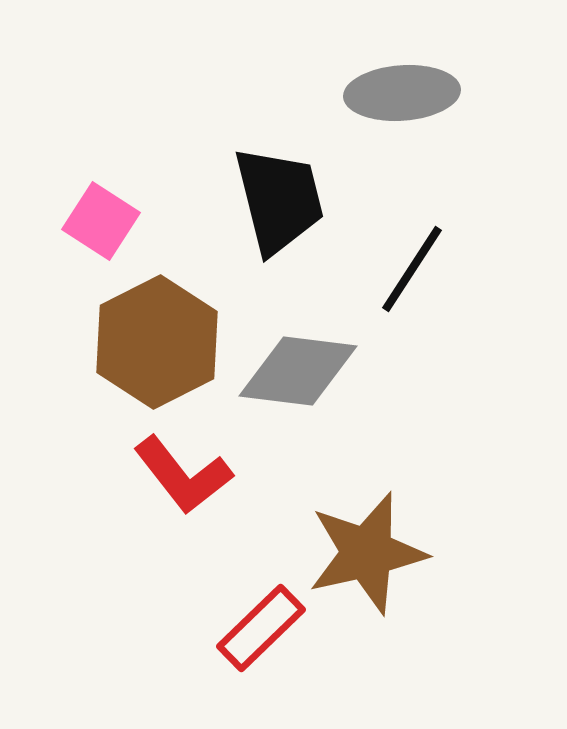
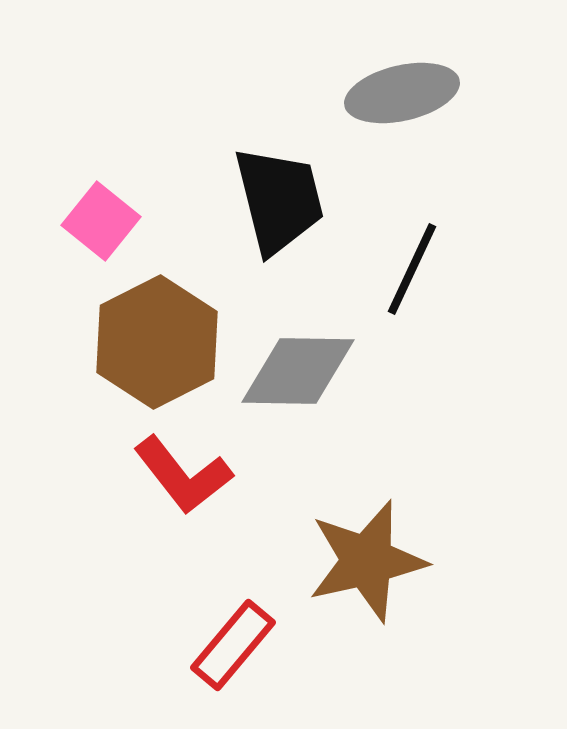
gray ellipse: rotated 9 degrees counterclockwise
pink square: rotated 6 degrees clockwise
black line: rotated 8 degrees counterclockwise
gray diamond: rotated 6 degrees counterclockwise
brown star: moved 8 px down
red rectangle: moved 28 px left, 17 px down; rotated 6 degrees counterclockwise
